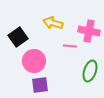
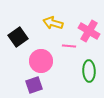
pink cross: rotated 20 degrees clockwise
pink line: moved 1 px left
pink circle: moved 7 px right
green ellipse: moved 1 px left; rotated 20 degrees counterclockwise
purple square: moved 6 px left; rotated 12 degrees counterclockwise
